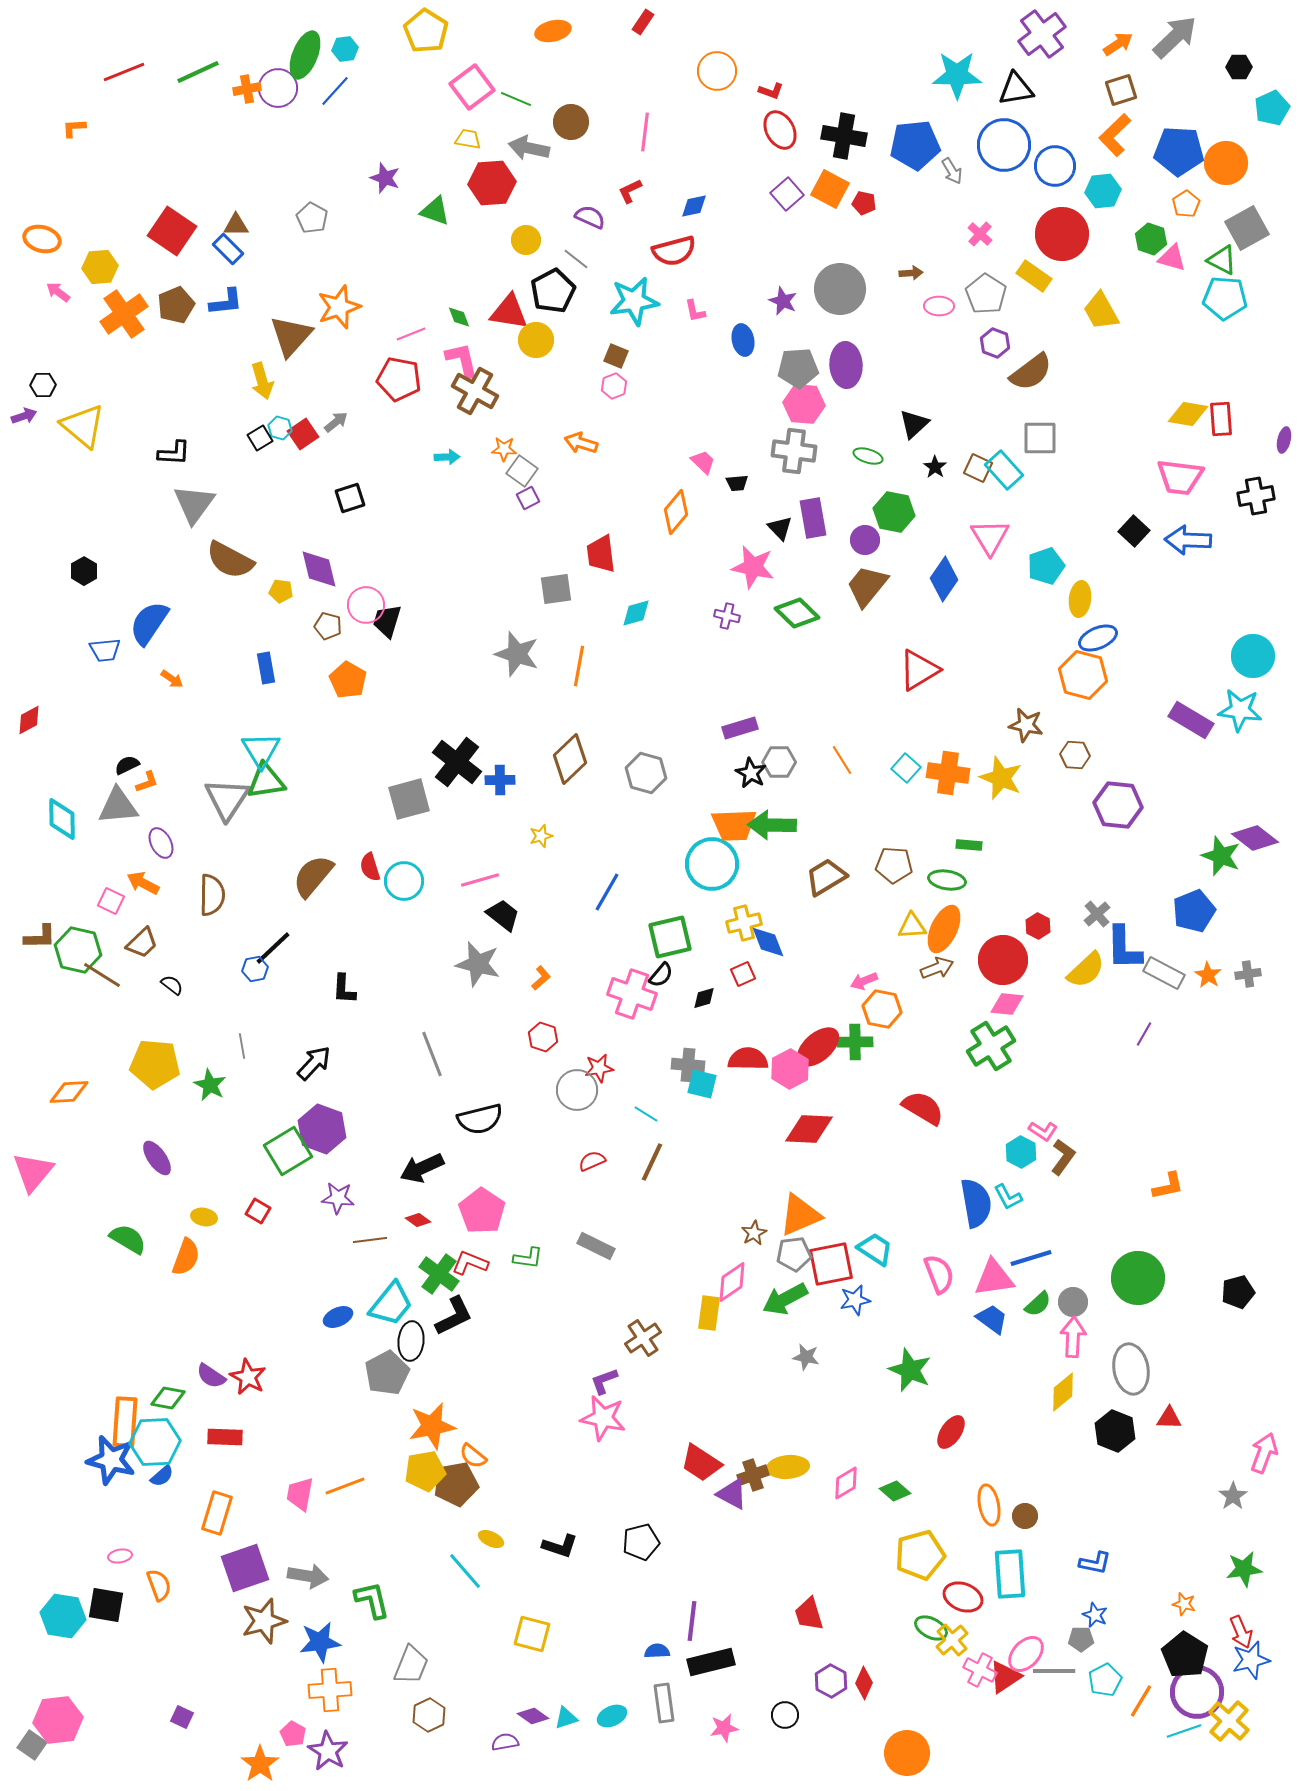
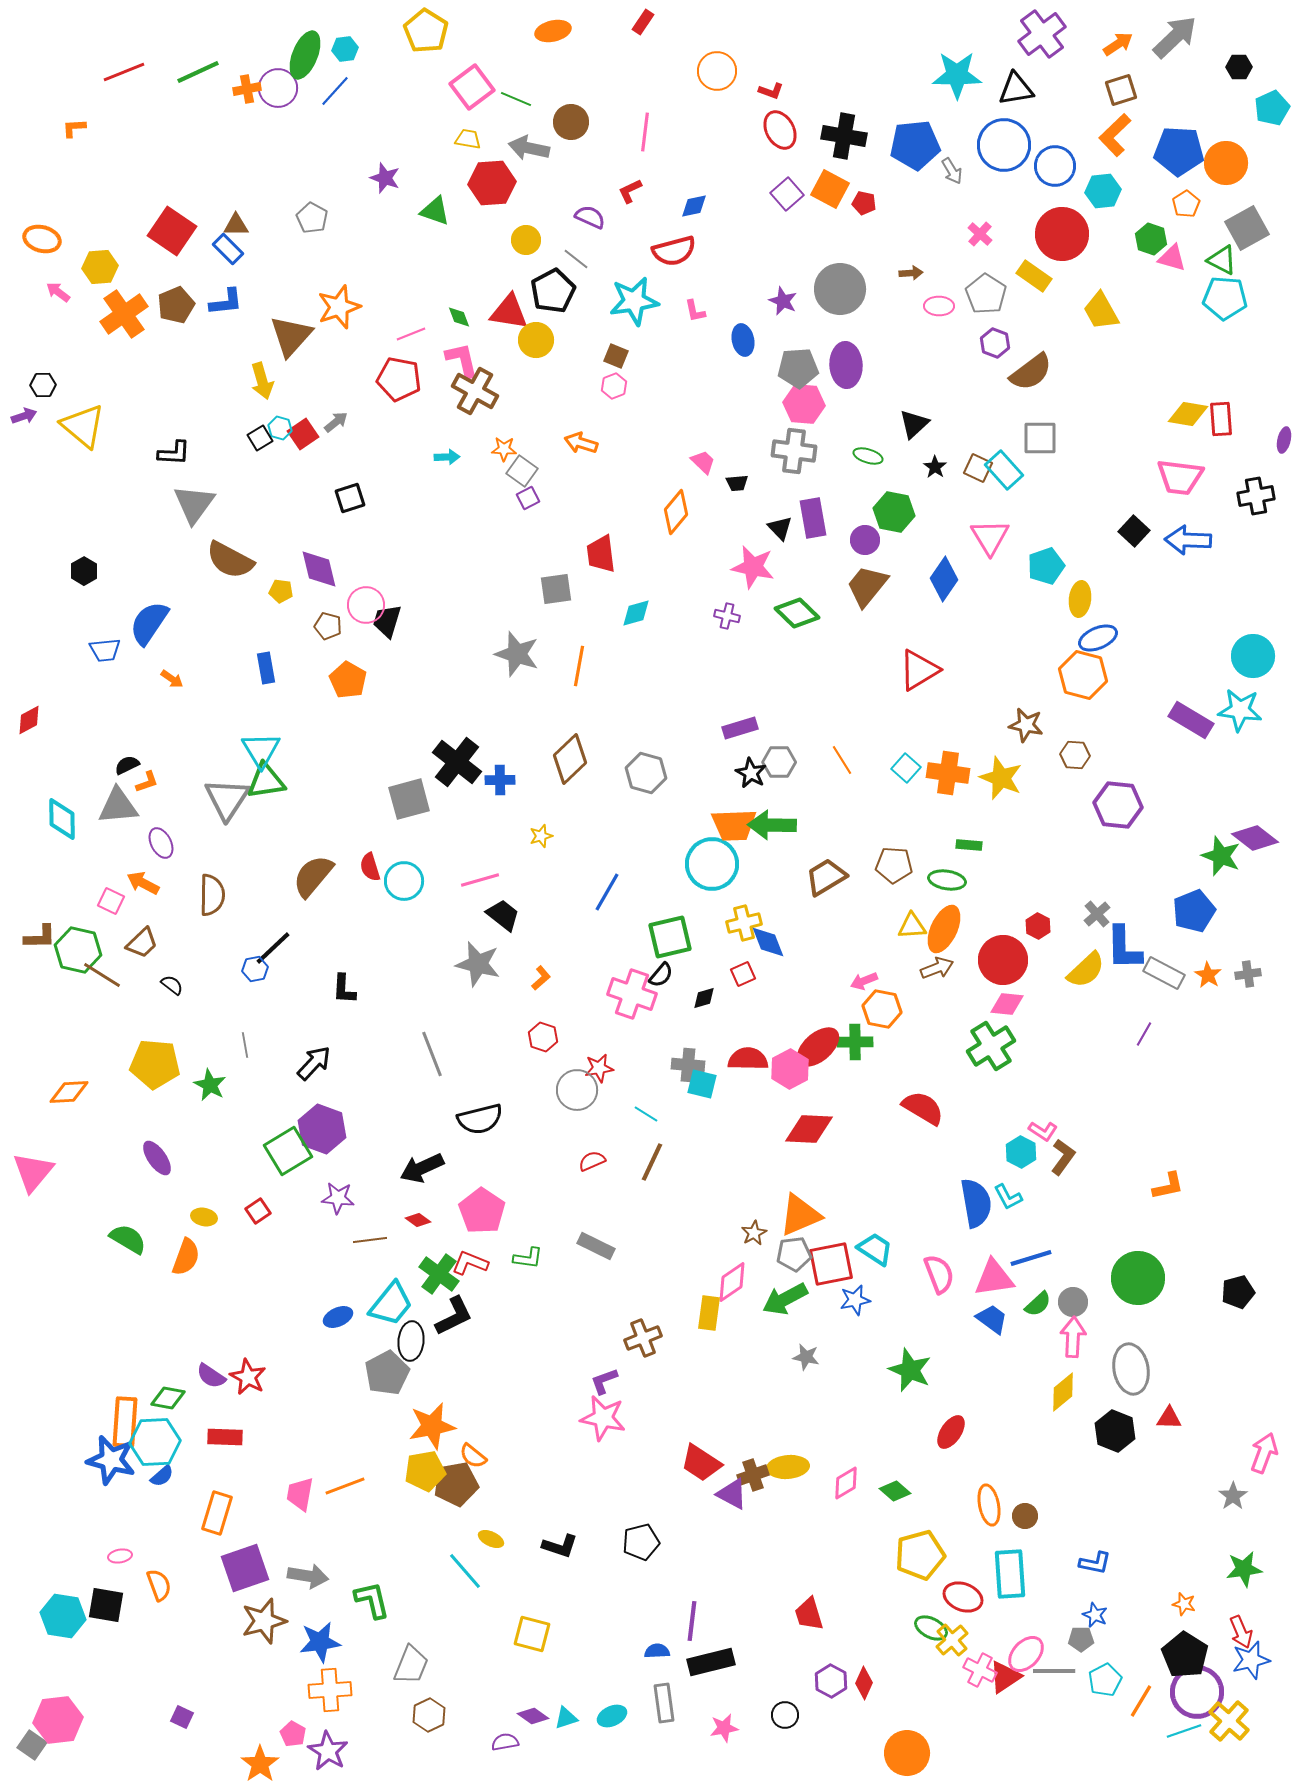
gray line at (242, 1046): moved 3 px right, 1 px up
red square at (258, 1211): rotated 25 degrees clockwise
brown cross at (643, 1338): rotated 12 degrees clockwise
